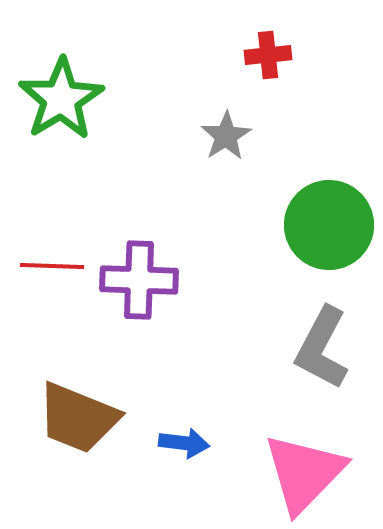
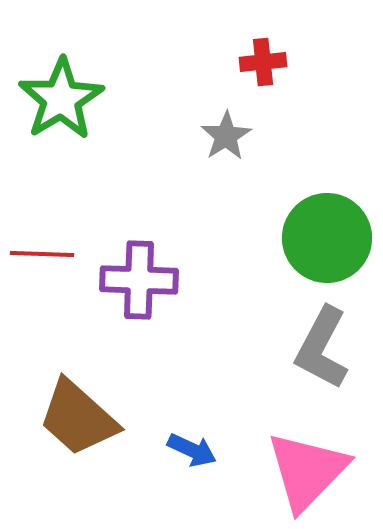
red cross: moved 5 px left, 7 px down
green circle: moved 2 px left, 13 px down
red line: moved 10 px left, 12 px up
brown trapezoid: rotated 20 degrees clockwise
blue arrow: moved 8 px right, 7 px down; rotated 18 degrees clockwise
pink triangle: moved 3 px right, 2 px up
